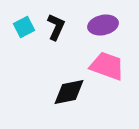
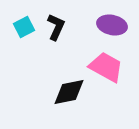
purple ellipse: moved 9 px right; rotated 24 degrees clockwise
pink trapezoid: moved 1 px left, 1 px down; rotated 9 degrees clockwise
